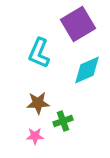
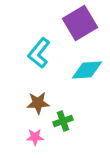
purple square: moved 2 px right, 1 px up
cyan L-shape: rotated 16 degrees clockwise
cyan diamond: rotated 20 degrees clockwise
pink star: moved 1 px down
